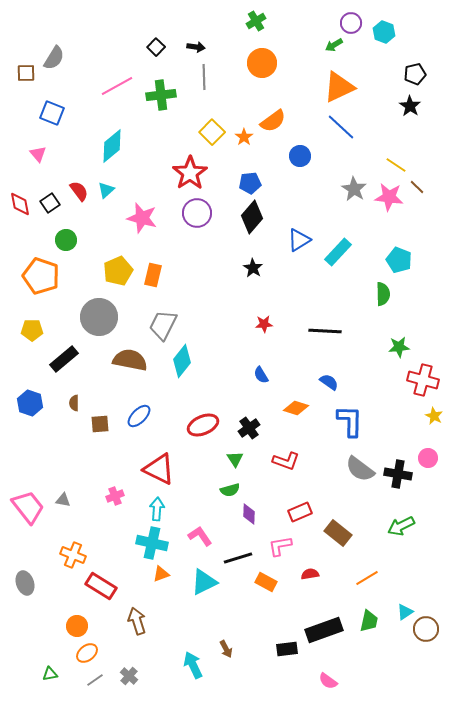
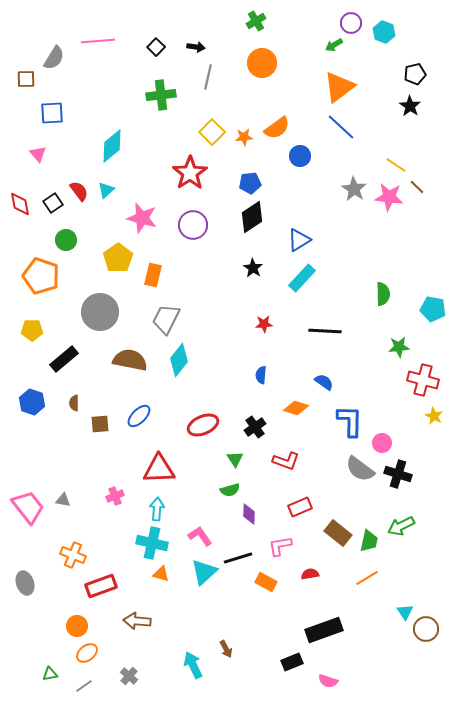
brown square at (26, 73): moved 6 px down
gray line at (204, 77): moved 4 px right; rotated 15 degrees clockwise
pink line at (117, 86): moved 19 px left, 45 px up; rotated 24 degrees clockwise
orange triangle at (339, 87): rotated 12 degrees counterclockwise
blue square at (52, 113): rotated 25 degrees counterclockwise
orange semicircle at (273, 121): moved 4 px right, 7 px down
orange star at (244, 137): rotated 30 degrees clockwise
black square at (50, 203): moved 3 px right
purple circle at (197, 213): moved 4 px left, 12 px down
black diamond at (252, 217): rotated 16 degrees clockwise
cyan rectangle at (338, 252): moved 36 px left, 26 px down
cyan pentagon at (399, 260): moved 34 px right, 49 px down; rotated 10 degrees counterclockwise
yellow pentagon at (118, 271): moved 13 px up; rotated 12 degrees counterclockwise
gray circle at (99, 317): moved 1 px right, 5 px up
gray trapezoid at (163, 325): moved 3 px right, 6 px up
cyan diamond at (182, 361): moved 3 px left, 1 px up
blue semicircle at (261, 375): rotated 36 degrees clockwise
blue semicircle at (329, 382): moved 5 px left
blue hexagon at (30, 403): moved 2 px right, 1 px up
black cross at (249, 428): moved 6 px right, 1 px up
pink circle at (428, 458): moved 46 px left, 15 px up
red triangle at (159, 469): rotated 28 degrees counterclockwise
black cross at (398, 474): rotated 8 degrees clockwise
red rectangle at (300, 512): moved 5 px up
orange triangle at (161, 574): rotated 36 degrees clockwise
cyan triangle at (204, 582): moved 10 px up; rotated 16 degrees counterclockwise
red rectangle at (101, 586): rotated 52 degrees counterclockwise
cyan triangle at (405, 612): rotated 30 degrees counterclockwise
brown arrow at (137, 621): rotated 68 degrees counterclockwise
green trapezoid at (369, 621): moved 80 px up
black rectangle at (287, 649): moved 5 px right, 13 px down; rotated 15 degrees counterclockwise
gray line at (95, 680): moved 11 px left, 6 px down
pink semicircle at (328, 681): rotated 18 degrees counterclockwise
